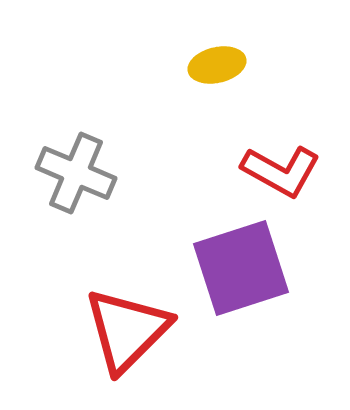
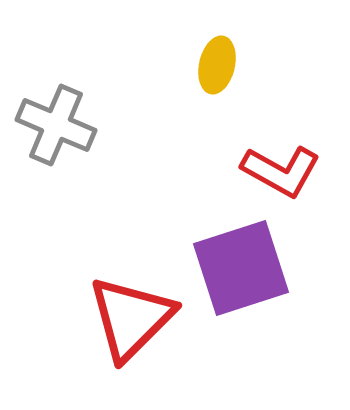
yellow ellipse: rotated 64 degrees counterclockwise
gray cross: moved 20 px left, 48 px up
red triangle: moved 4 px right, 12 px up
